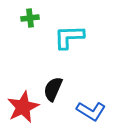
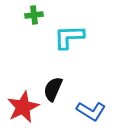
green cross: moved 4 px right, 3 px up
